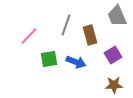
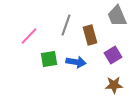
blue arrow: rotated 12 degrees counterclockwise
